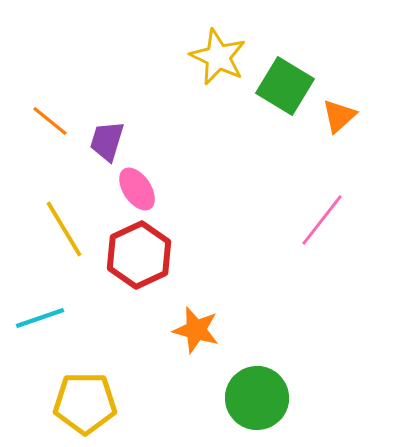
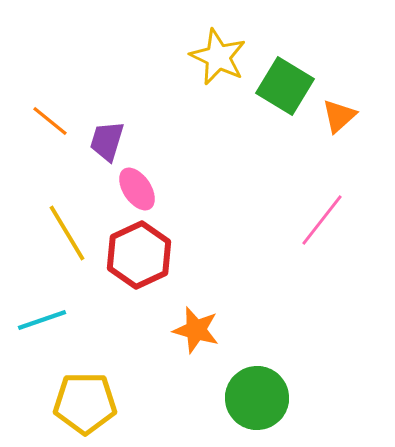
yellow line: moved 3 px right, 4 px down
cyan line: moved 2 px right, 2 px down
